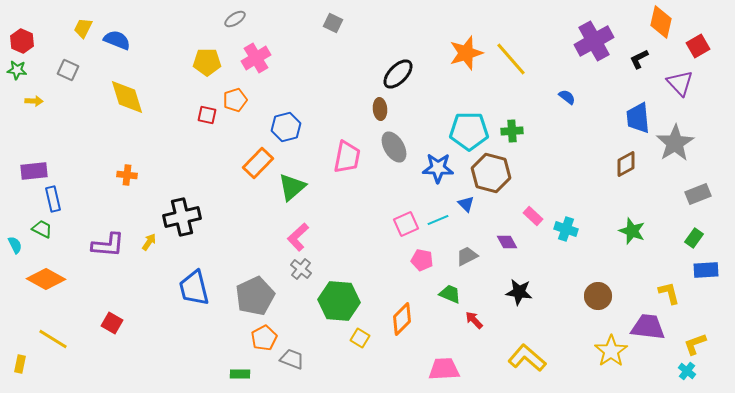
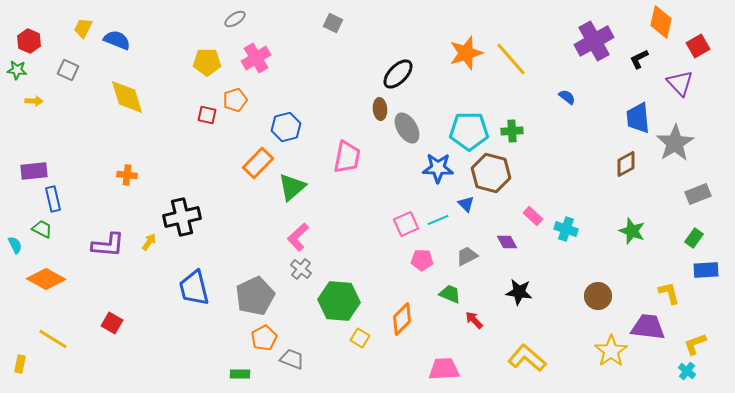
red hexagon at (22, 41): moved 7 px right
gray ellipse at (394, 147): moved 13 px right, 19 px up
pink pentagon at (422, 260): rotated 10 degrees counterclockwise
